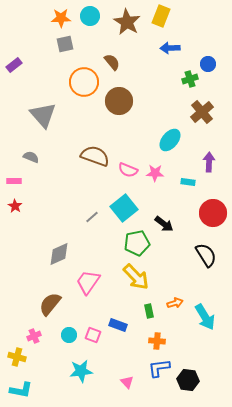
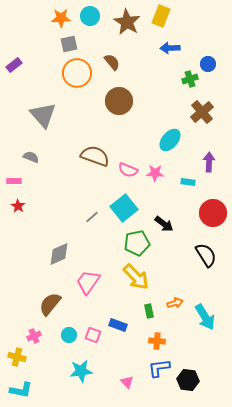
gray square at (65, 44): moved 4 px right
orange circle at (84, 82): moved 7 px left, 9 px up
red star at (15, 206): moved 3 px right
